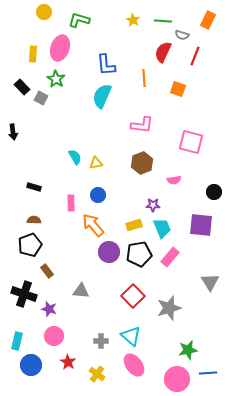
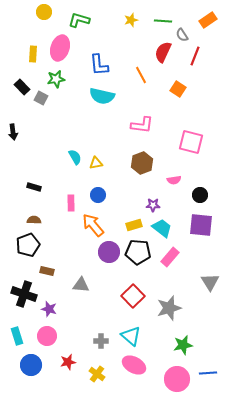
yellow star at (133, 20): moved 2 px left; rotated 24 degrees clockwise
orange rectangle at (208, 20): rotated 30 degrees clockwise
gray semicircle at (182, 35): rotated 40 degrees clockwise
blue L-shape at (106, 65): moved 7 px left
orange line at (144, 78): moved 3 px left, 3 px up; rotated 24 degrees counterclockwise
green star at (56, 79): rotated 30 degrees clockwise
orange square at (178, 89): rotated 14 degrees clockwise
cyan semicircle at (102, 96): rotated 100 degrees counterclockwise
black circle at (214, 192): moved 14 px left, 3 px down
cyan trapezoid at (162, 228): rotated 30 degrees counterclockwise
black pentagon at (30, 245): moved 2 px left
black pentagon at (139, 254): moved 1 px left, 2 px up; rotated 15 degrees clockwise
brown rectangle at (47, 271): rotated 40 degrees counterclockwise
gray triangle at (81, 291): moved 6 px up
pink circle at (54, 336): moved 7 px left
cyan rectangle at (17, 341): moved 5 px up; rotated 30 degrees counterclockwise
green star at (188, 350): moved 5 px left, 5 px up
red star at (68, 362): rotated 28 degrees clockwise
pink ellipse at (134, 365): rotated 25 degrees counterclockwise
